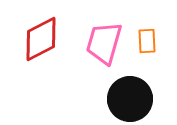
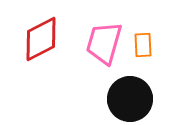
orange rectangle: moved 4 px left, 4 px down
